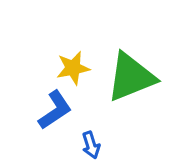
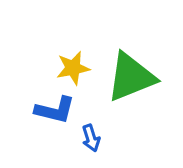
blue L-shape: rotated 48 degrees clockwise
blue arrow: moved 7 px up
